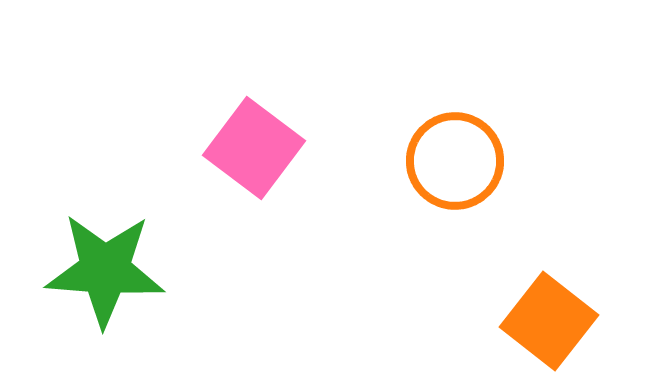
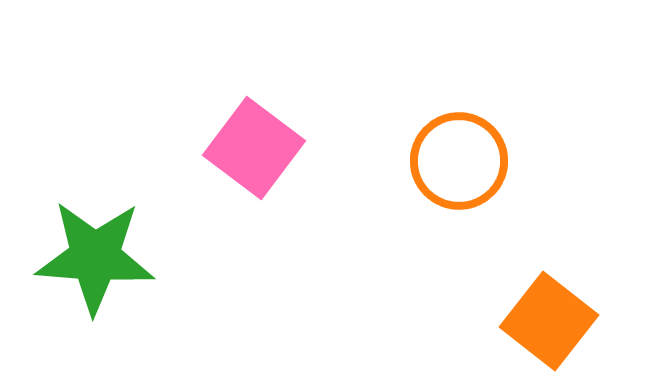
orange circle: moved 4 px right
green star: moved 10 px left, 13 px up
